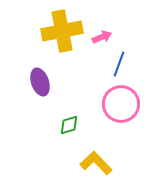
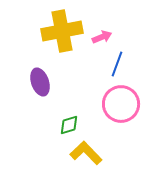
blue line: moved 2 px left
yellow L-shape: moved 10 px left, 10 px up
